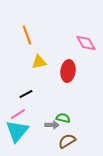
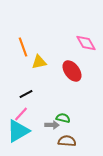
orange line: moved 4 px left, 12 px down
red ellipse: moved 4 px right; rotated 45 degrees counterclockwise
pink line: moved 3 px right; rotated 14 degrees counterclockwise
cyan triangle: moved 1 px right; rotated 20 degrees clockwise
brown semicircle: rotated 36 degrees clockwise
